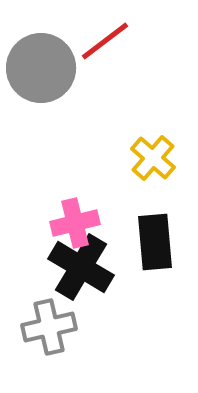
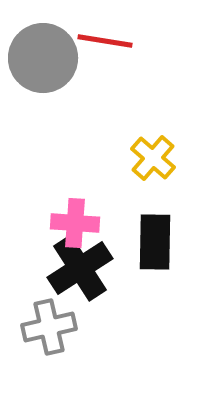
red line: rotated 46 degrees clockwise
gray circle: moved 2 px right, 10 px up
pink cross: rotated 18 degrees clockwise
black rectangle: rotated 6 degrees clockwise
black cross: moved 1 px left, 1 px down; rotated 26 degrees clockwise
